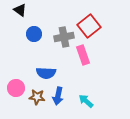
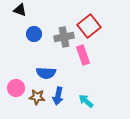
black triangle: rotated 16 degrees counterclockwise
